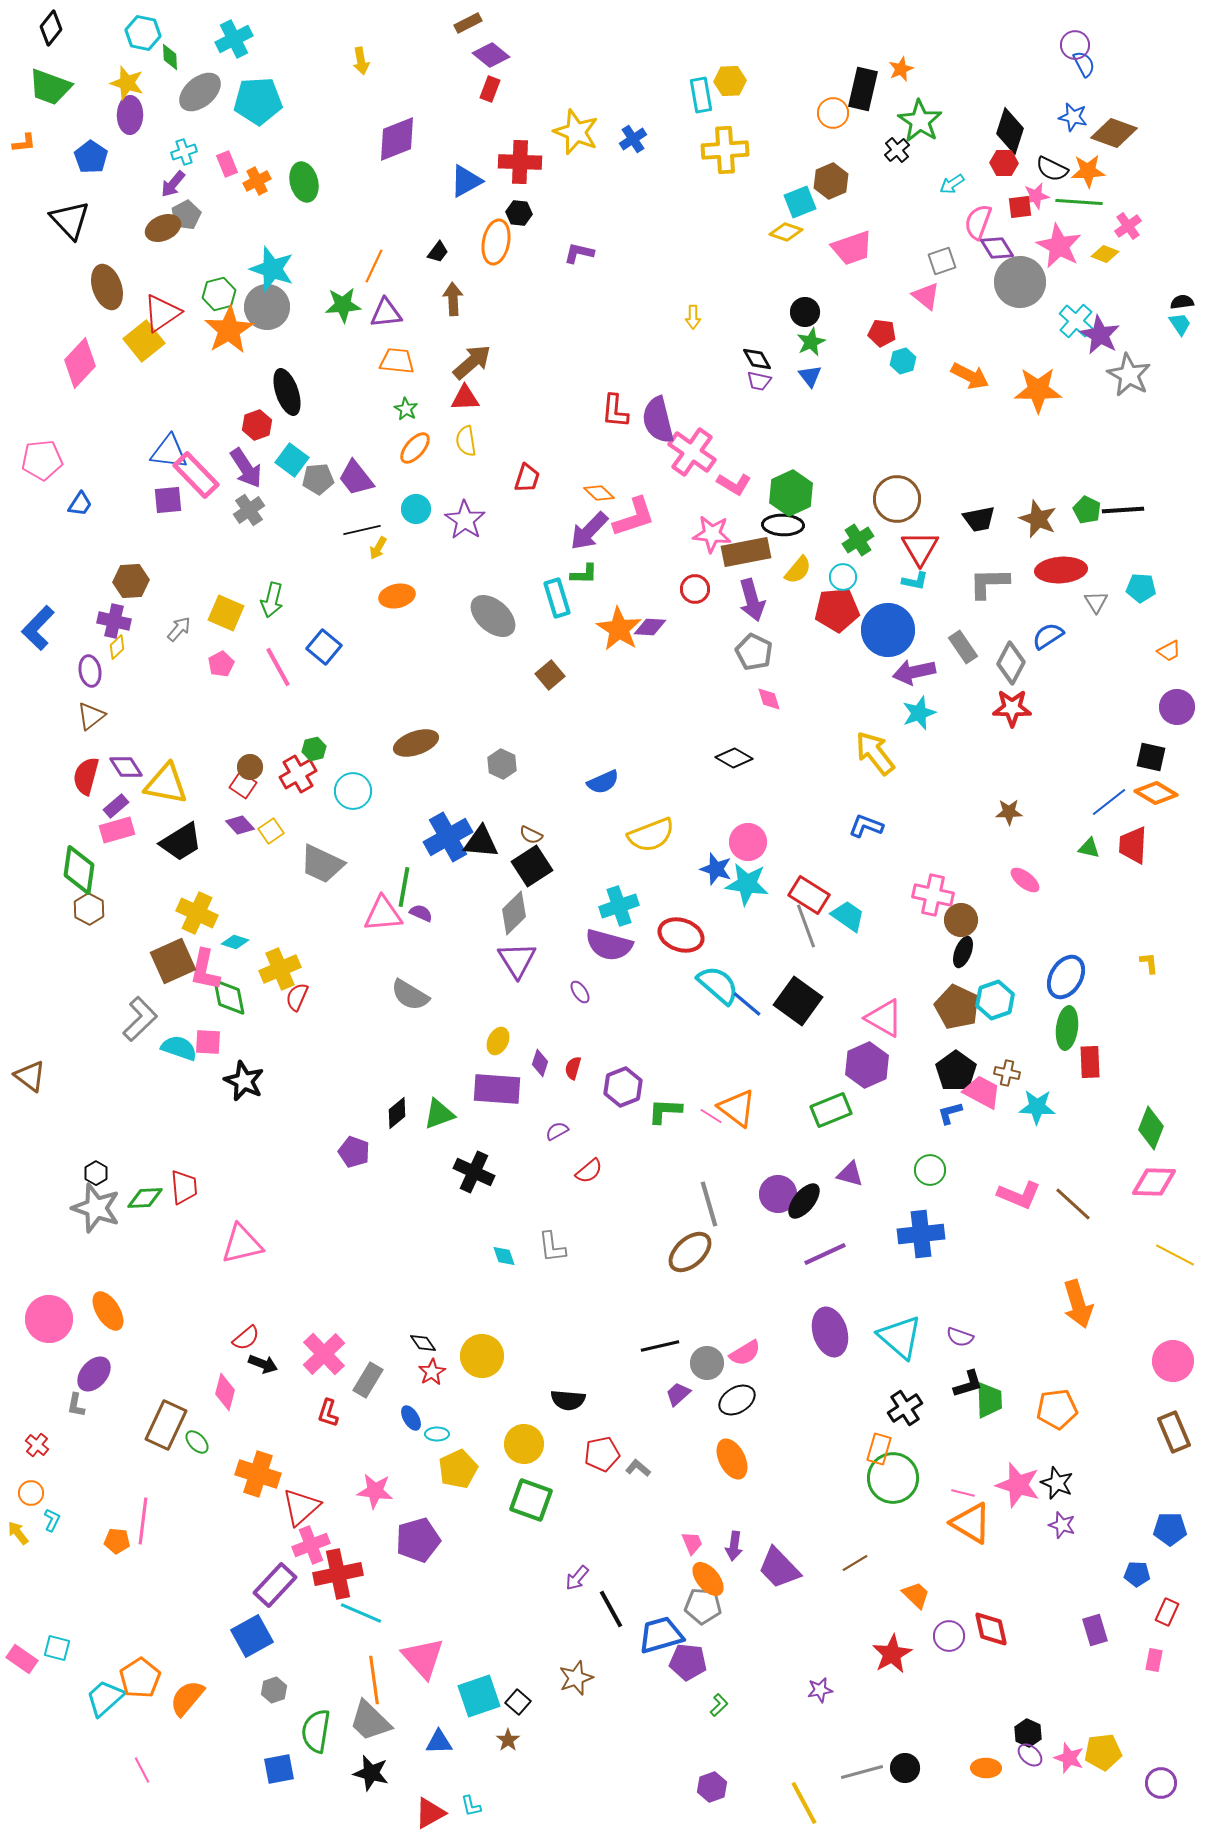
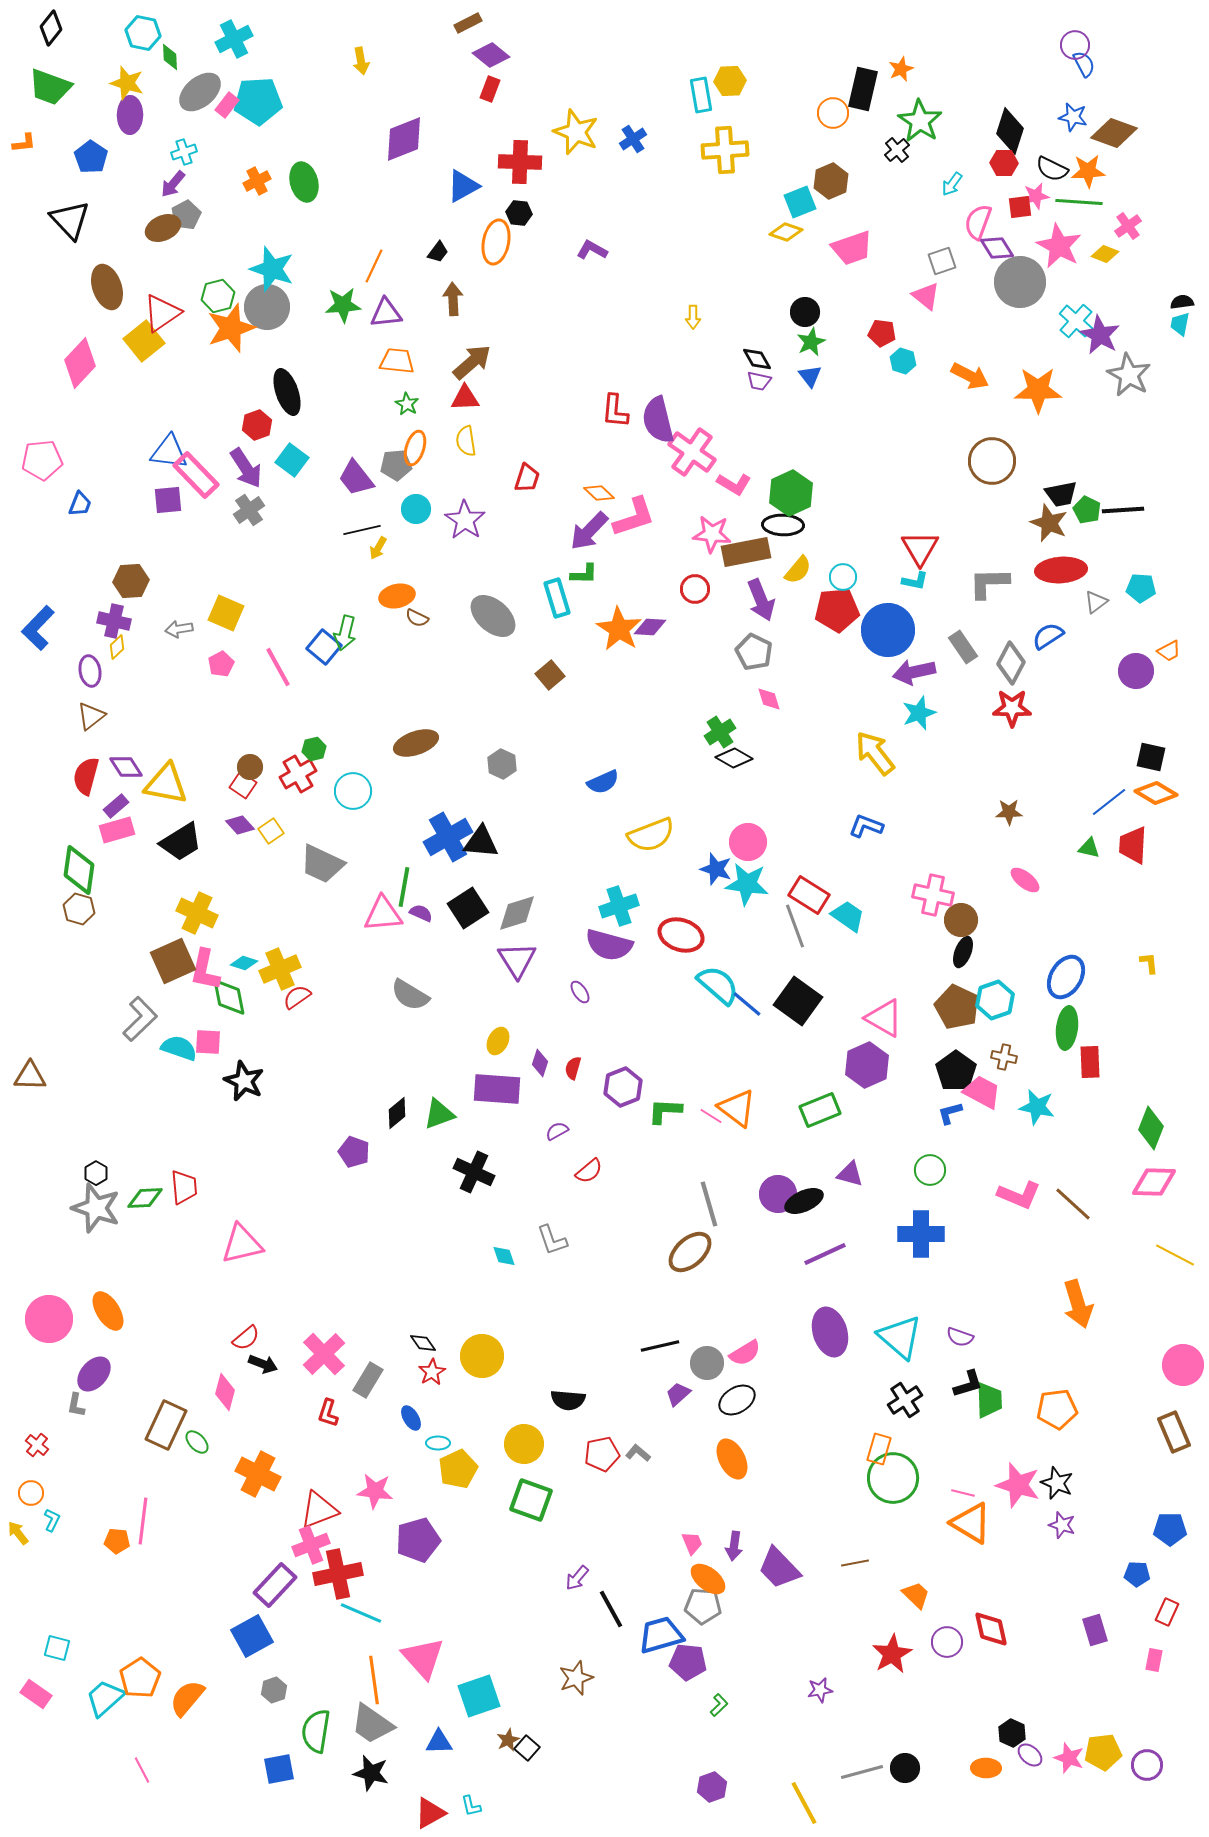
purple diamond at (397, 139): moved 7 px right
pink rectangle at (227, 164): moved 59 px up; rotated 60 degrees clockwise
blue triangle at (466, 181): moved 3 px left, 5 px down
cyan arrow at (952, 184): rotated 20 degrees counterclockwise
purple L-shape at (579, 253): moved 13 px right, 3 px up; rotated 16 degrees clockwise
green hexagon at (219, 294): moved 1 px left, 2 px down
cyan trapezoid at (1180, 324): rotated 135 degrees counterclockwise
orange star at (229, 330): moved 2 px right, 2 px up; rotated 12 degrees clockwise
cyan hexagon at (903, 361): rotated 25 degrees counterclockwise
green star at (406, 409): moved 1 px right, 5 px up
orange ellipse at (415, 448): rotated 24 degrees counterclockwise
gray pentagon at (318, 479): moved 78 px right, 14 px up
brown circle at (897, 499): moved 95 px right, 38 px up
blue trapezoid at (80, 504): rotated 12 degrees counterclockwise
black trapezoid at (979, 519): moved 82 px right, 25 px up
brown star at (1038, 519): moved 11 px right, 4 px down
green cross at (858, 540): moved 138 px left, 192 px down
green arrow at (272, 600): moved 73 px right, 33 px down
purple arrow at (752, 600): moved 9 px right; rotated 6 degrees counterclockwise
gray triangle at (1096, 602): rotated 25 degrees clockwise
gray arrow at (179, 629): rotated 140 degrees counterclockwise
purple circle at (1177, 707): moved 41 px left, 36 px up
brown semicircle at (531, 835): moved 114 px left, 217 px up
black square at (532, 866): moved 64 px left, 42 px down
brown hexagon at (89, 909): moved 10 px left; rotated 12 degrees counterclockwise
gray diamond at (514, 913): moved 3 px right; rotated 27 degrees clockwise
gray line at (806, 926): moved 11 px left
cyan diamond at (235, 942): moved 9 px right, 21 px down
red semicircle at (297, 997): rotated 32 degrees clockwise
brown cross at (1007, 1073): moved 3 px left, 16 px up
brown triangle at (30, 1076): rotated 36 degrees counterclockwise
cyan star at (1037, 1107): rotated 9 degrees clockwise
green rectangle at (831, 1110): moved 11 px left
black ellipse at (804, 1201): rotated 27 degrees clockwise
blue cross at (921, 1234): rotated 6 degrees clockwise
gray L-shape at (552, 1247): moved 7 px up; rotated 12 degrees counterclockwise
pink circle at (1173, 1361): moved 10 px right, 4 px down
black cross at (905, 1408): moved 8 px up
cyan ellipse at (437, 1434): moved 1 px right, 9 px down
gray L-shape at (638, 1468): moved 15 px up
orange cross at (258, 1474): rotated 9 degrees clockwise
red triangle at (301, 1507): moved 18 px right, 3 px down; rotated 21 degrees clockwise
brown line at (855, 1563): rotated 20 degrees clockwise
orange ellipse at (708, 1579): rotated 12 degrees counterclockwise
purple circle at (949, 1636): moved 2 px left, 6 px down
pink rectangle at (22, 1659): moved 14 px right, 35 px down
black square at (518, 1702): moved 9 px right, 46 px down
gray trapezoid at (370, 1721): moved 2 px right, 3 px down; rotated 9 degrees counterclockwise
black hexagon at (1028, 1733): moved 16 px left
brown star at (508, 1740): rotated 10 degrees clockwise
purple circle at (1161, 1783): moved 14 px left, 18 px up
